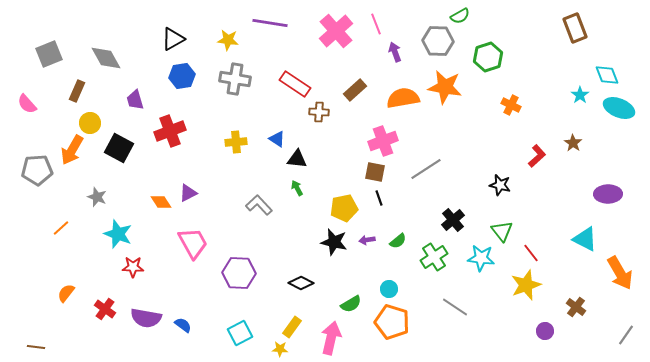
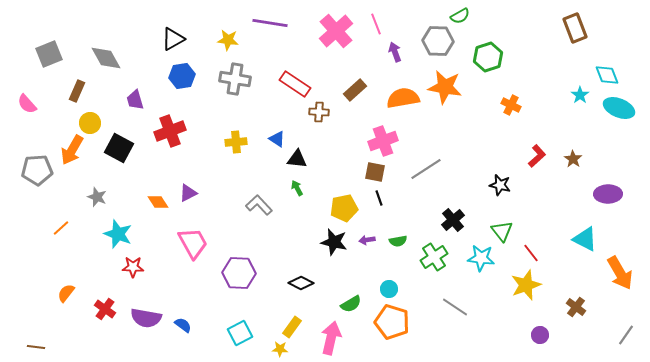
brown star at (573, 143): moved 16 px down
orange diamond at (161, 202): moved 3 px left
green semicircle at (398, 241): rotated 30 degrees clockwise
purple circle at (545, 331): moved 5 px left, 4 px down
